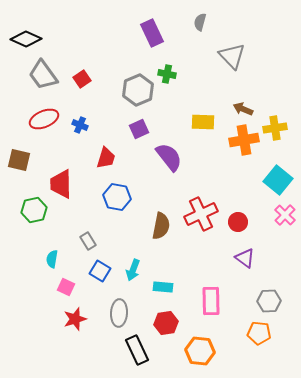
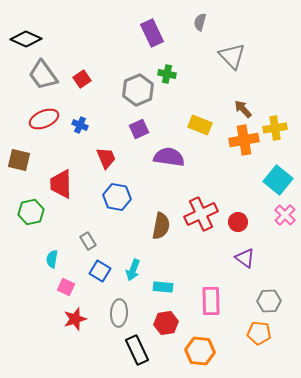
brown arrow at (243, 109): rotated 24 degrees clockwise
yellow rectangle at (203, 122): moved 3 px left, 3 px down; rotated 20 degrees clockwise
purple semicircle at (169, 157): rotated 44 degrees counterclockwise
red trapezoid at (106, 158): rotated 40 degrees counterclockwise
green hexagon at (34, 210): moved 3 px left, 2 px down
